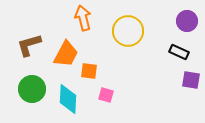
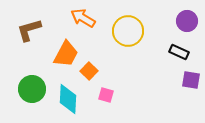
orange arrow: rotated 45 degrees counterclockwise
brown L-shape: moved 15 px up
orange square: rotated 36 degrees clockwise
